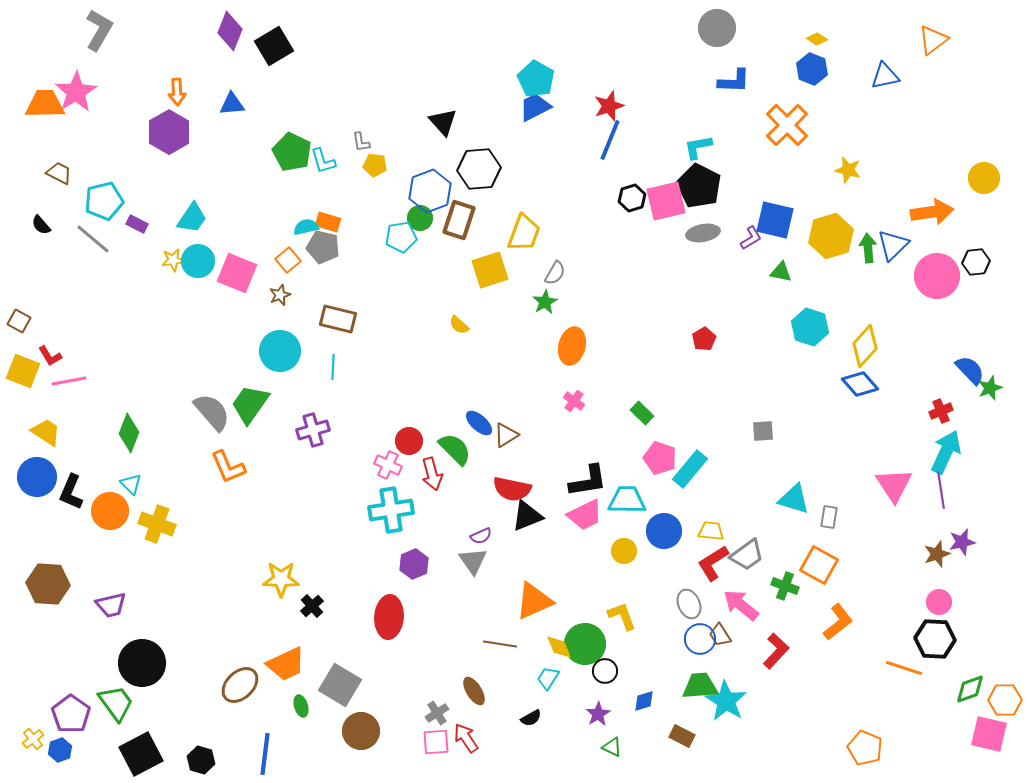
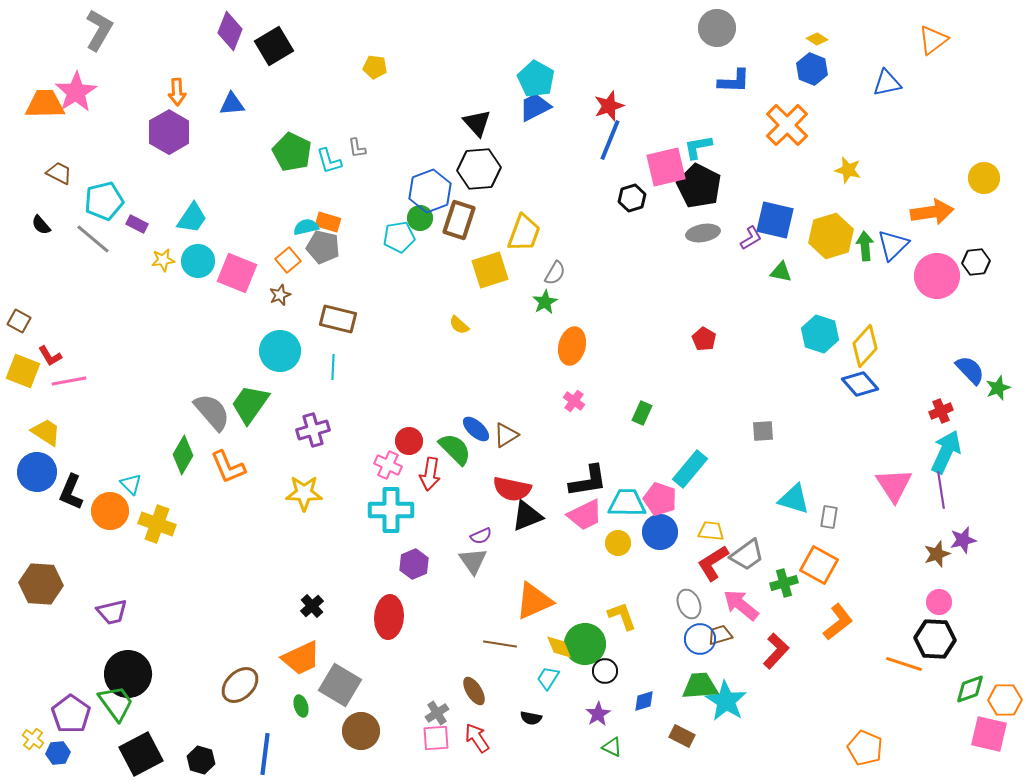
blue triangle at (885, 76): moved 2 px right, 7 px down
black triangle at (443, 122): moved 34 px right, 1 px down
gray L-shape at (361, 142): moved 4 px left, 6 px down
cyan L-shape at (323, 161): moved 6 px right
yellow pentagon at (375, 165): moved 98 px up
pink square at (666, 201): moved 34 px up
cyan pentagon at (401, 237): moved 2 px left
green arrow at (868, 248): moved 3 px left, 2 px up
yellow star at (173, 260): moved 10 px left
cyan hexagon at (810, 327): moved 10 px right, 7 px down
red pentagon at (704, 339): rotated 10 degrees counterclockwise
green star at (990, 388): moved 8 px right
green rectangle at (642, 413): rotated 70 degrees clockwise
blue ellipse at (479, 423): moved 3 px left, 6 px down
green diamond at (129, 433): moved 54 px right, 22 px down; rotated 9 degrees clockwise
pink pentagon at (660, 458): moved 41 px down
red arrow at (432, 474): moved 2 px left; rotated 24 degrees clockwise
blue circle at (37, 477): moved 5 px up
cyan trapezoid at (627, 500): moved 3 px down
cyan cross at (391, 510): rotated 9 degrees clockwise
blue circle at (664, 531): moved 4 px left, 1 px down
purple star at (962, 542): moved 1 px right, 2 px up
yellow circle at (624, 551): moved 6 px left, 8 px up
yellow star at (281, 579): moved 23 px right, 86 px up
brown hexagon at (48, 584): moved 7 px left
green cross at (785, 586): moved 1 px left, 3 px up; rotated 36 degrees counterclockwise
purple trapezoid at (111, 605): moved 1 px right, 7 px down
brown trapezoid at (720, 635): rotated 105 degrees clockwise
black circle at (142, 663): moved 14 px left, 11 px down
orange trapezoid at (286, 664): moved 15 px right, 6 px up
orange line at (904, 668): moved 4 px up
black semicircle at (531, 718): rotated 40 degrees clockwise
red arrow at (466, 738): moved 11 px right
yellow cross at (33, 739): rotated 15 degrees counterclockwise
pink square at (436, 742): moved 4 px up
blue hexagon at (60, 750): moved 2 px left, 3 px down; rotated 15 degrees clockwise
